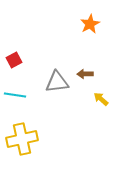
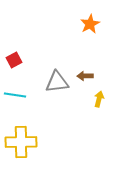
brown arrow: moved 2 px down
yellow arrow: moved 2 px left; rotated 63 degrees clockwise
yellow cross: moved 1 px left, 3 px down; rotated 12 degrees clockwise
